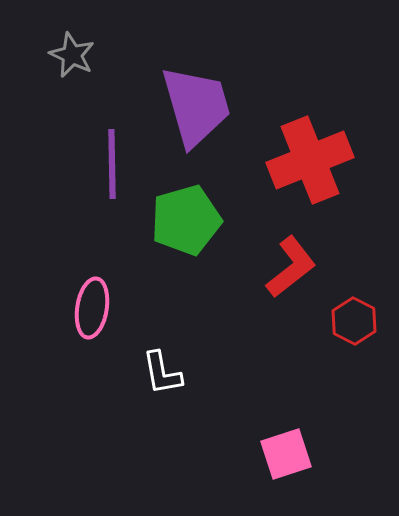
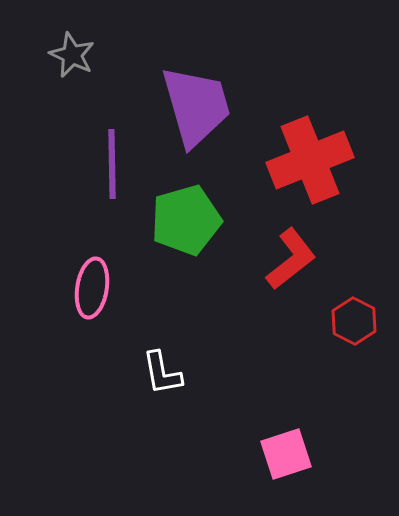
red L-shape: moved 8 px up
pink ellipse: moved 20 px up
